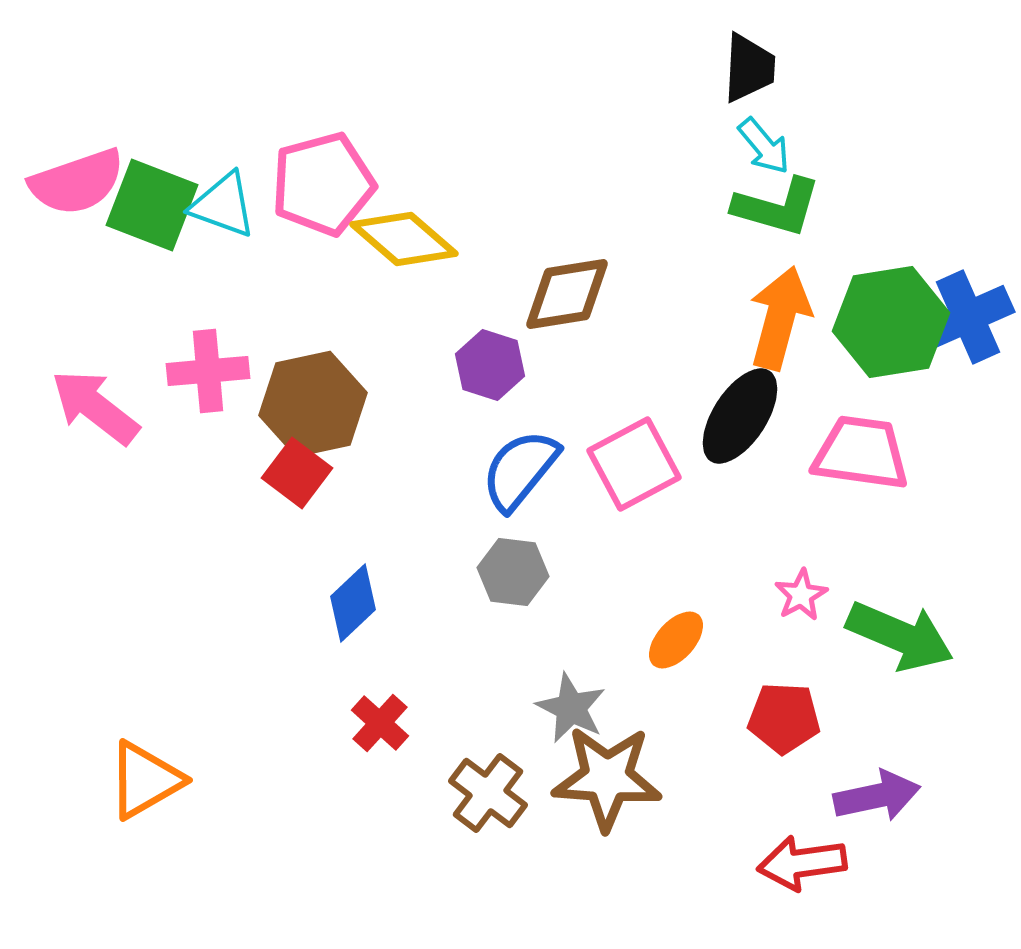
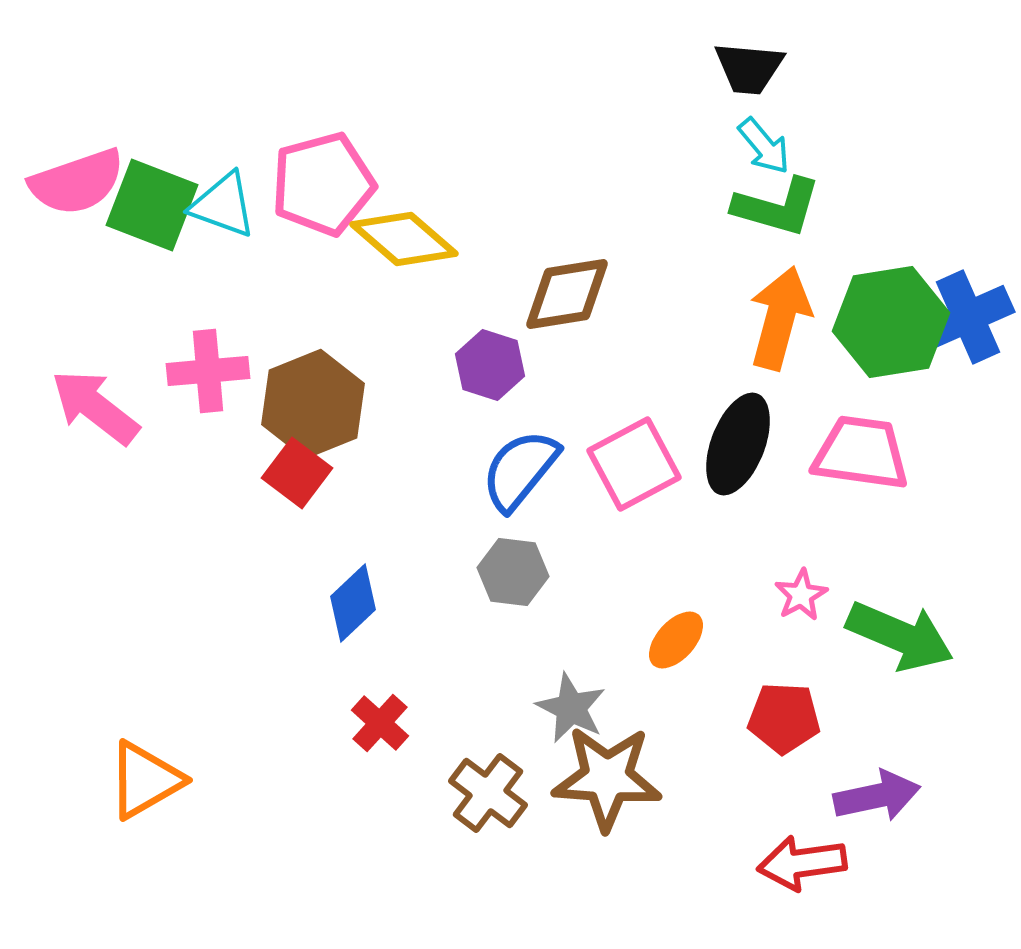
black trapezoid: rotated 92 degrees clockwise
brown hexagon: rotated 10 degrees counterclockwise
black ellipse: moved 2 px left, 28 px down; rotated 12 degrees counterclockwise
